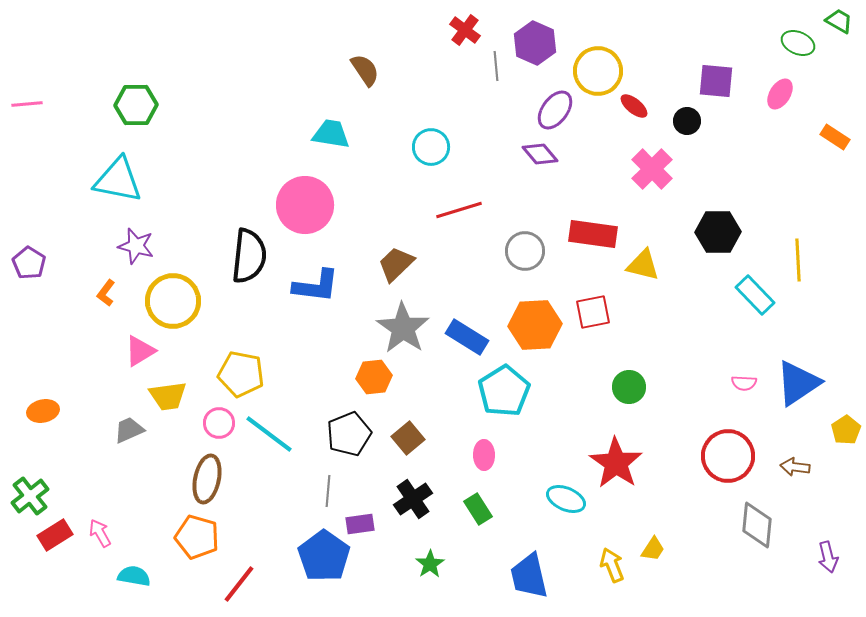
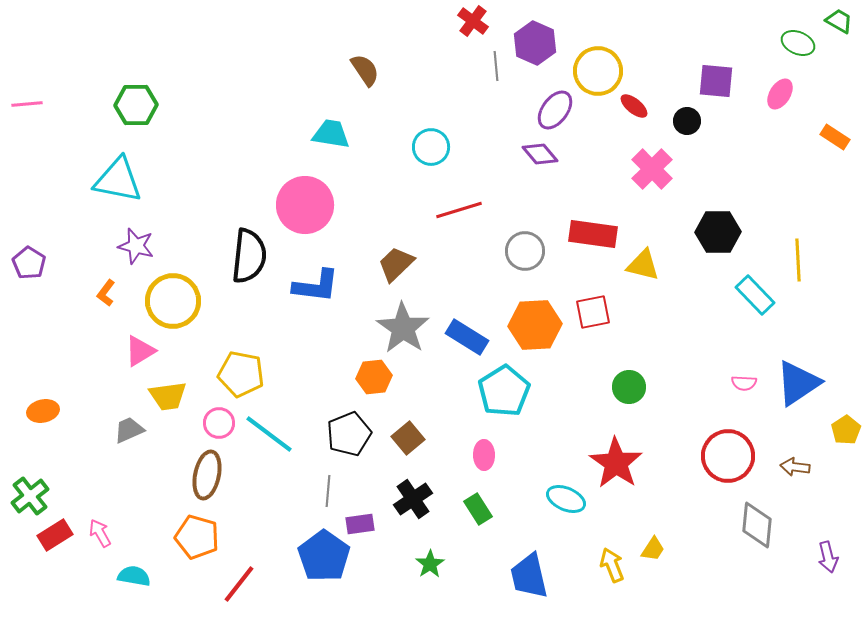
red cross at (465, 30): moved 8 px right, 9 px up
brown ellipse at (207, 479): moved 4 px up
